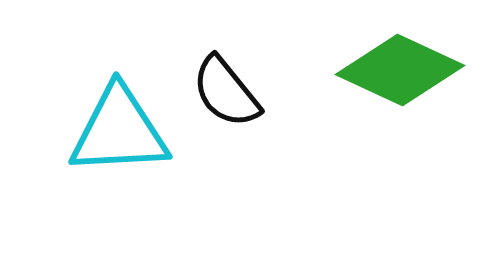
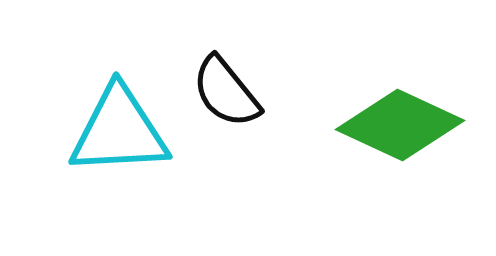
green diamond: moved 55 px down
